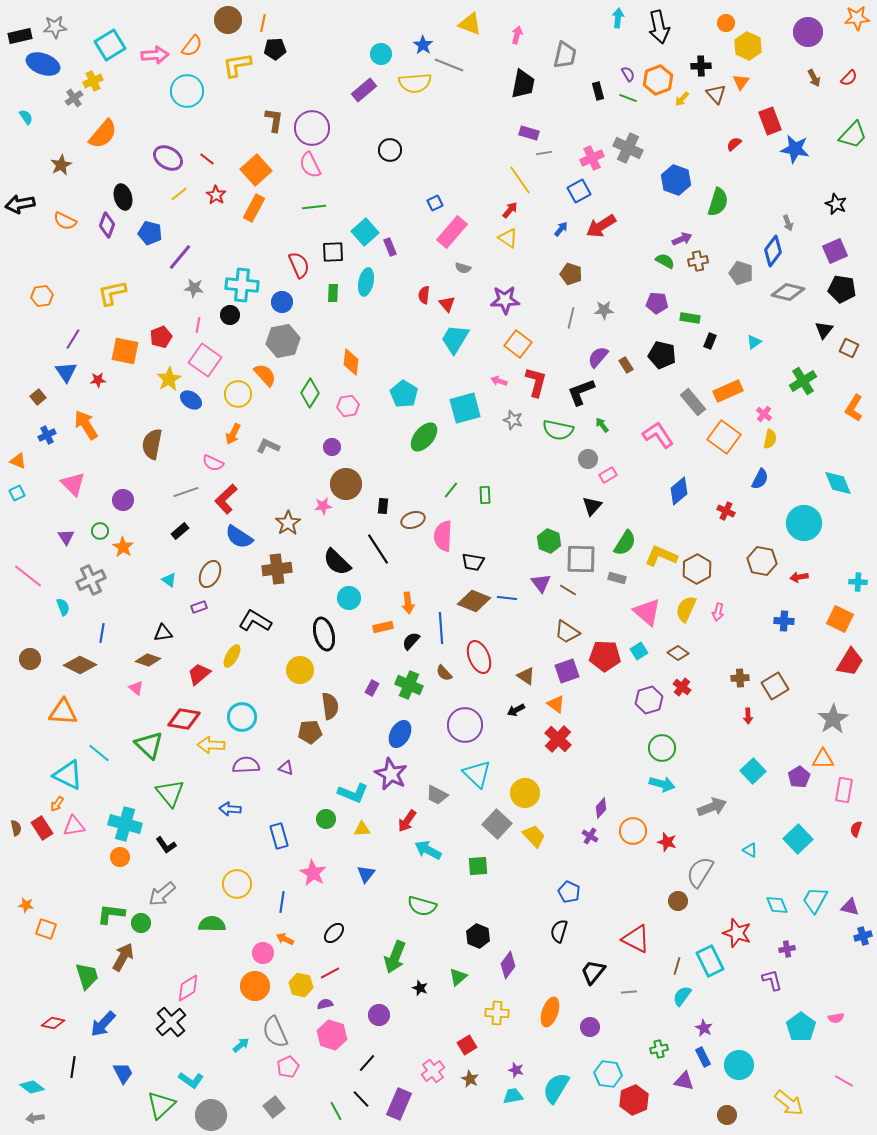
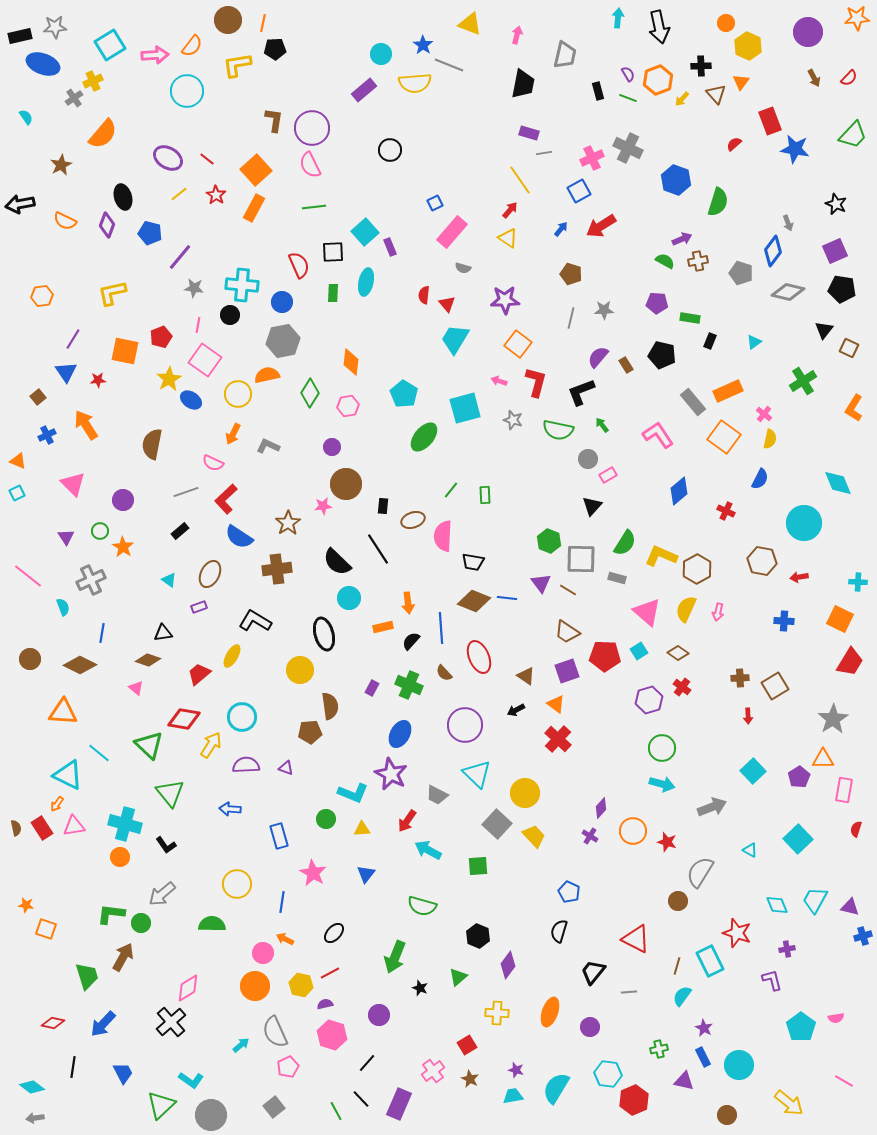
orange semicircle at (265, 375): moved 2 px right; rotated 60 degrees counterclockwise
yellow arrow at (211, 745): rotated 120 degrees clockwise
